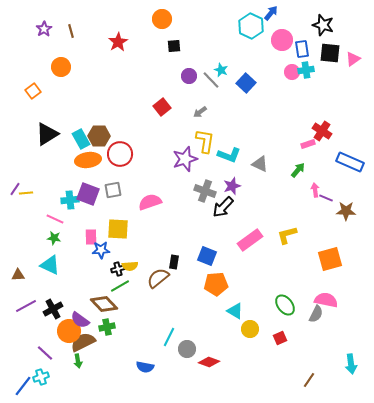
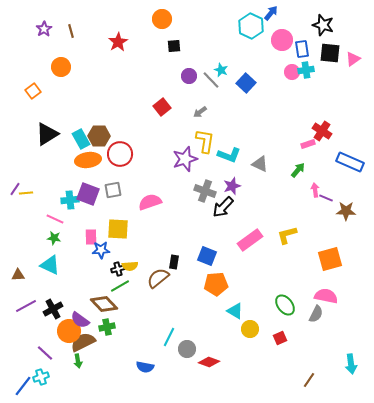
pink semicircle at (326, 300): moved 4 px up
